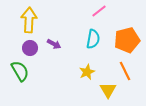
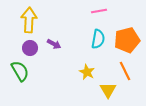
pink line: rotated 28 degrees clockwise
cyan semicircle: moved 5 px right
yellow star: rotated 21 degrees counterclockwise
